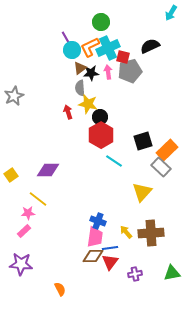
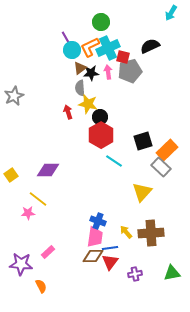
pink rectangle: moved 24 px right, 21 px down
orange semicircle: moved 19 px left, 3 px up
